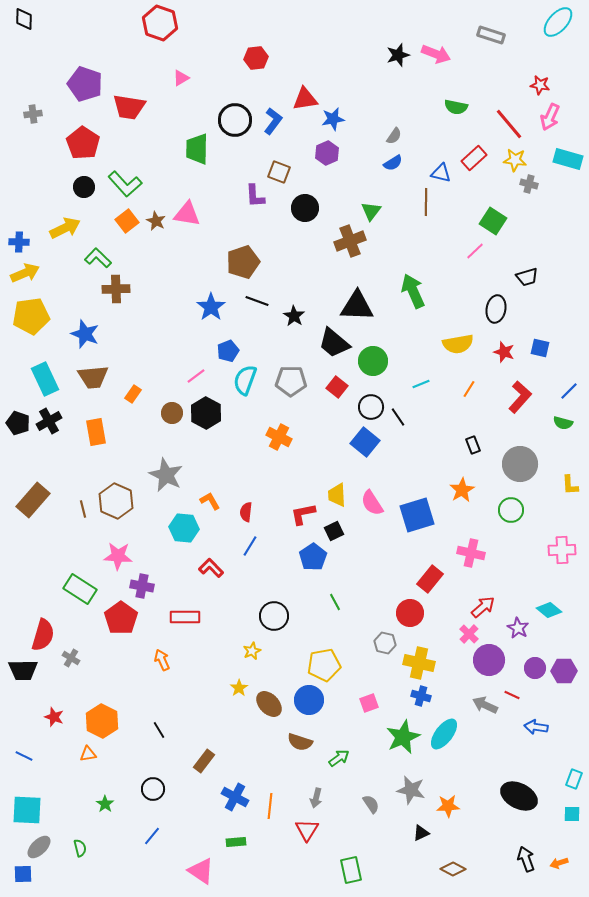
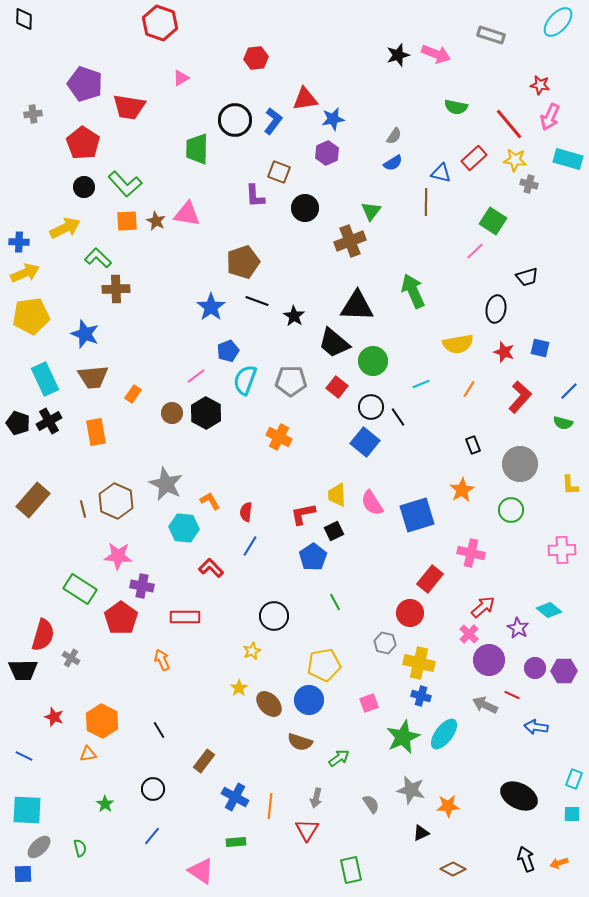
orange square at (127, 221): rotated 35 degrees clockwise
gray star at (166, 475): moved 9 px down
